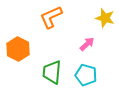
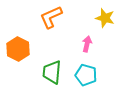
pink arrow: rotated 35 degrees counterclockwise
